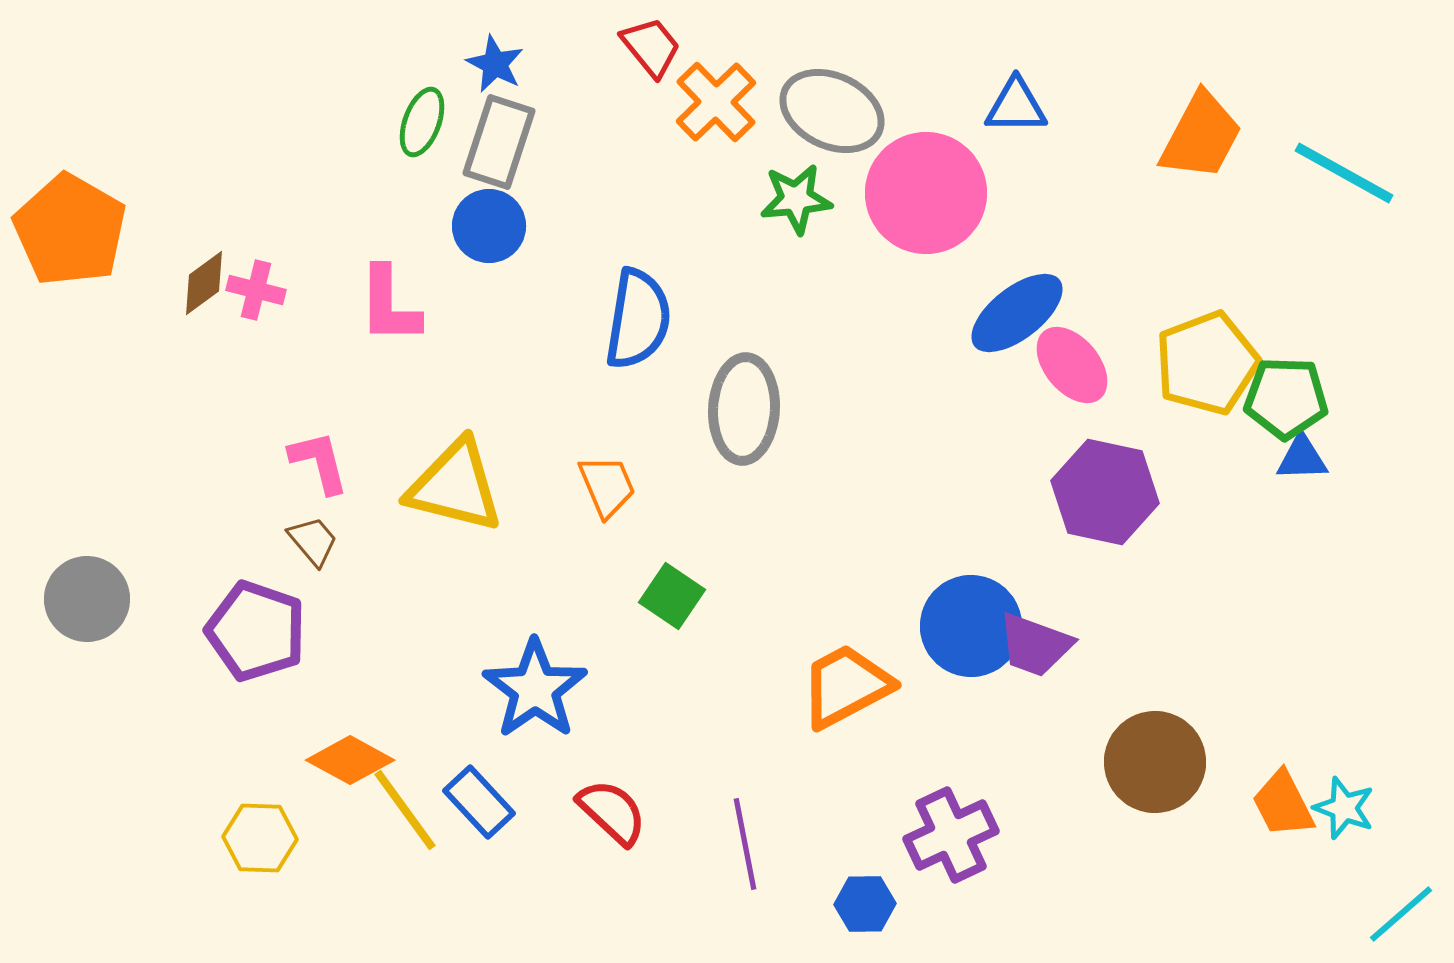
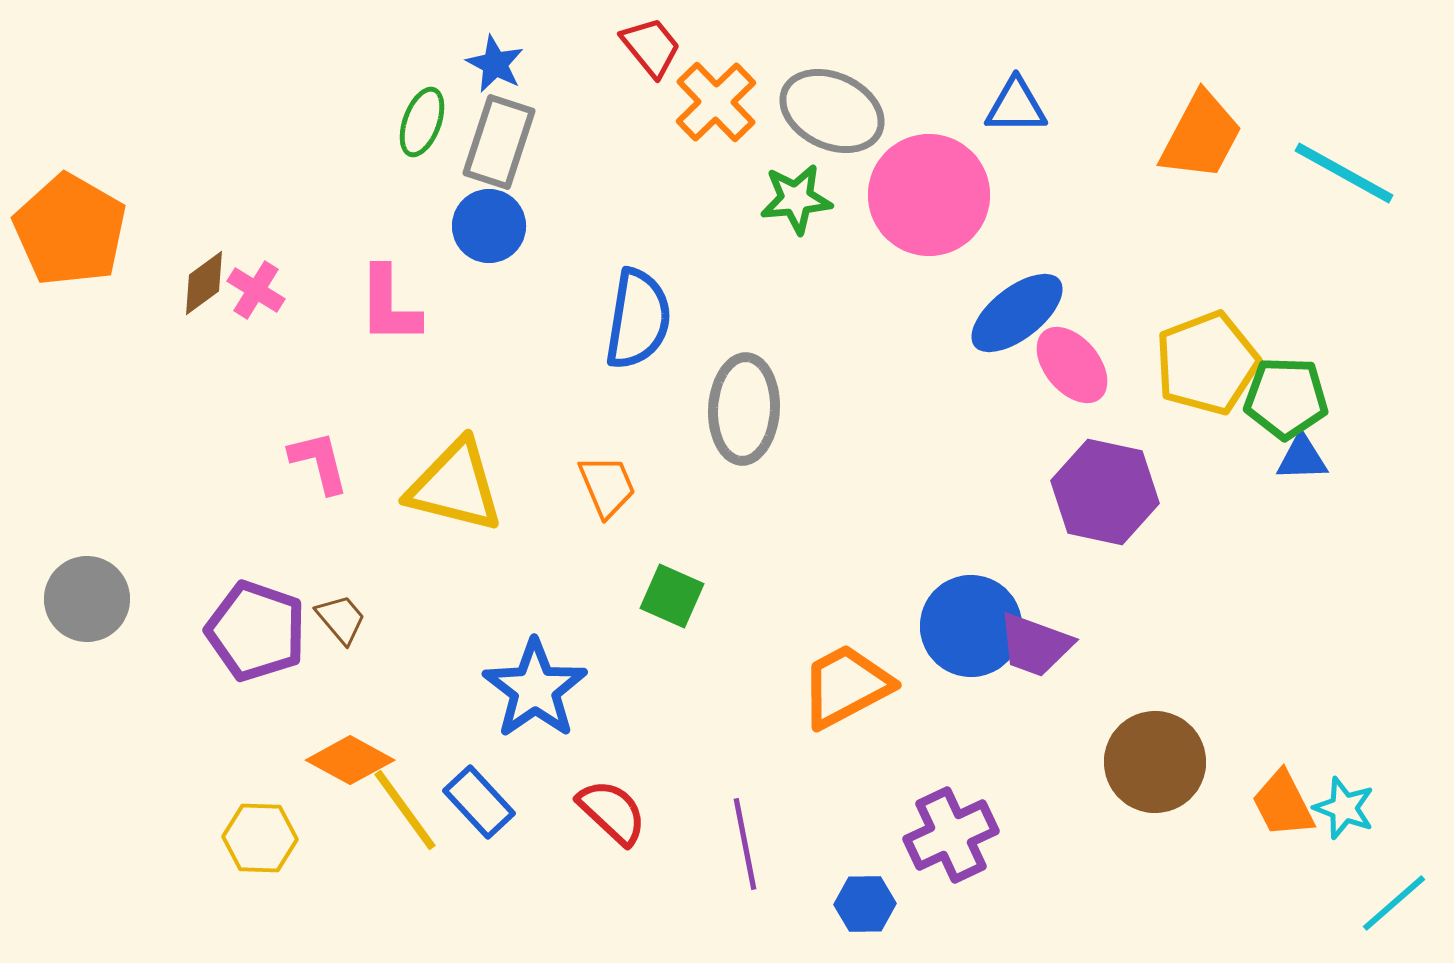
pink circle at (926, 193): moved 3 px right, 2 px down
pink cross at (256, 290): rotated 18 degrees clockwise
brown trapezoid at (313, 541): moved 28 px right, 78 px down
green square at (672, 596): rotated 10 degrees counterclockwise
cyan line at (1401, 914): moved 7 px left, 11 px up
